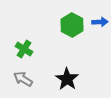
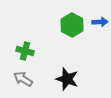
green cross: moved 1 px right, 2 px down; rotated 18 degrees counterclockwise
black star: rotated 15 degrees counterclockwise
